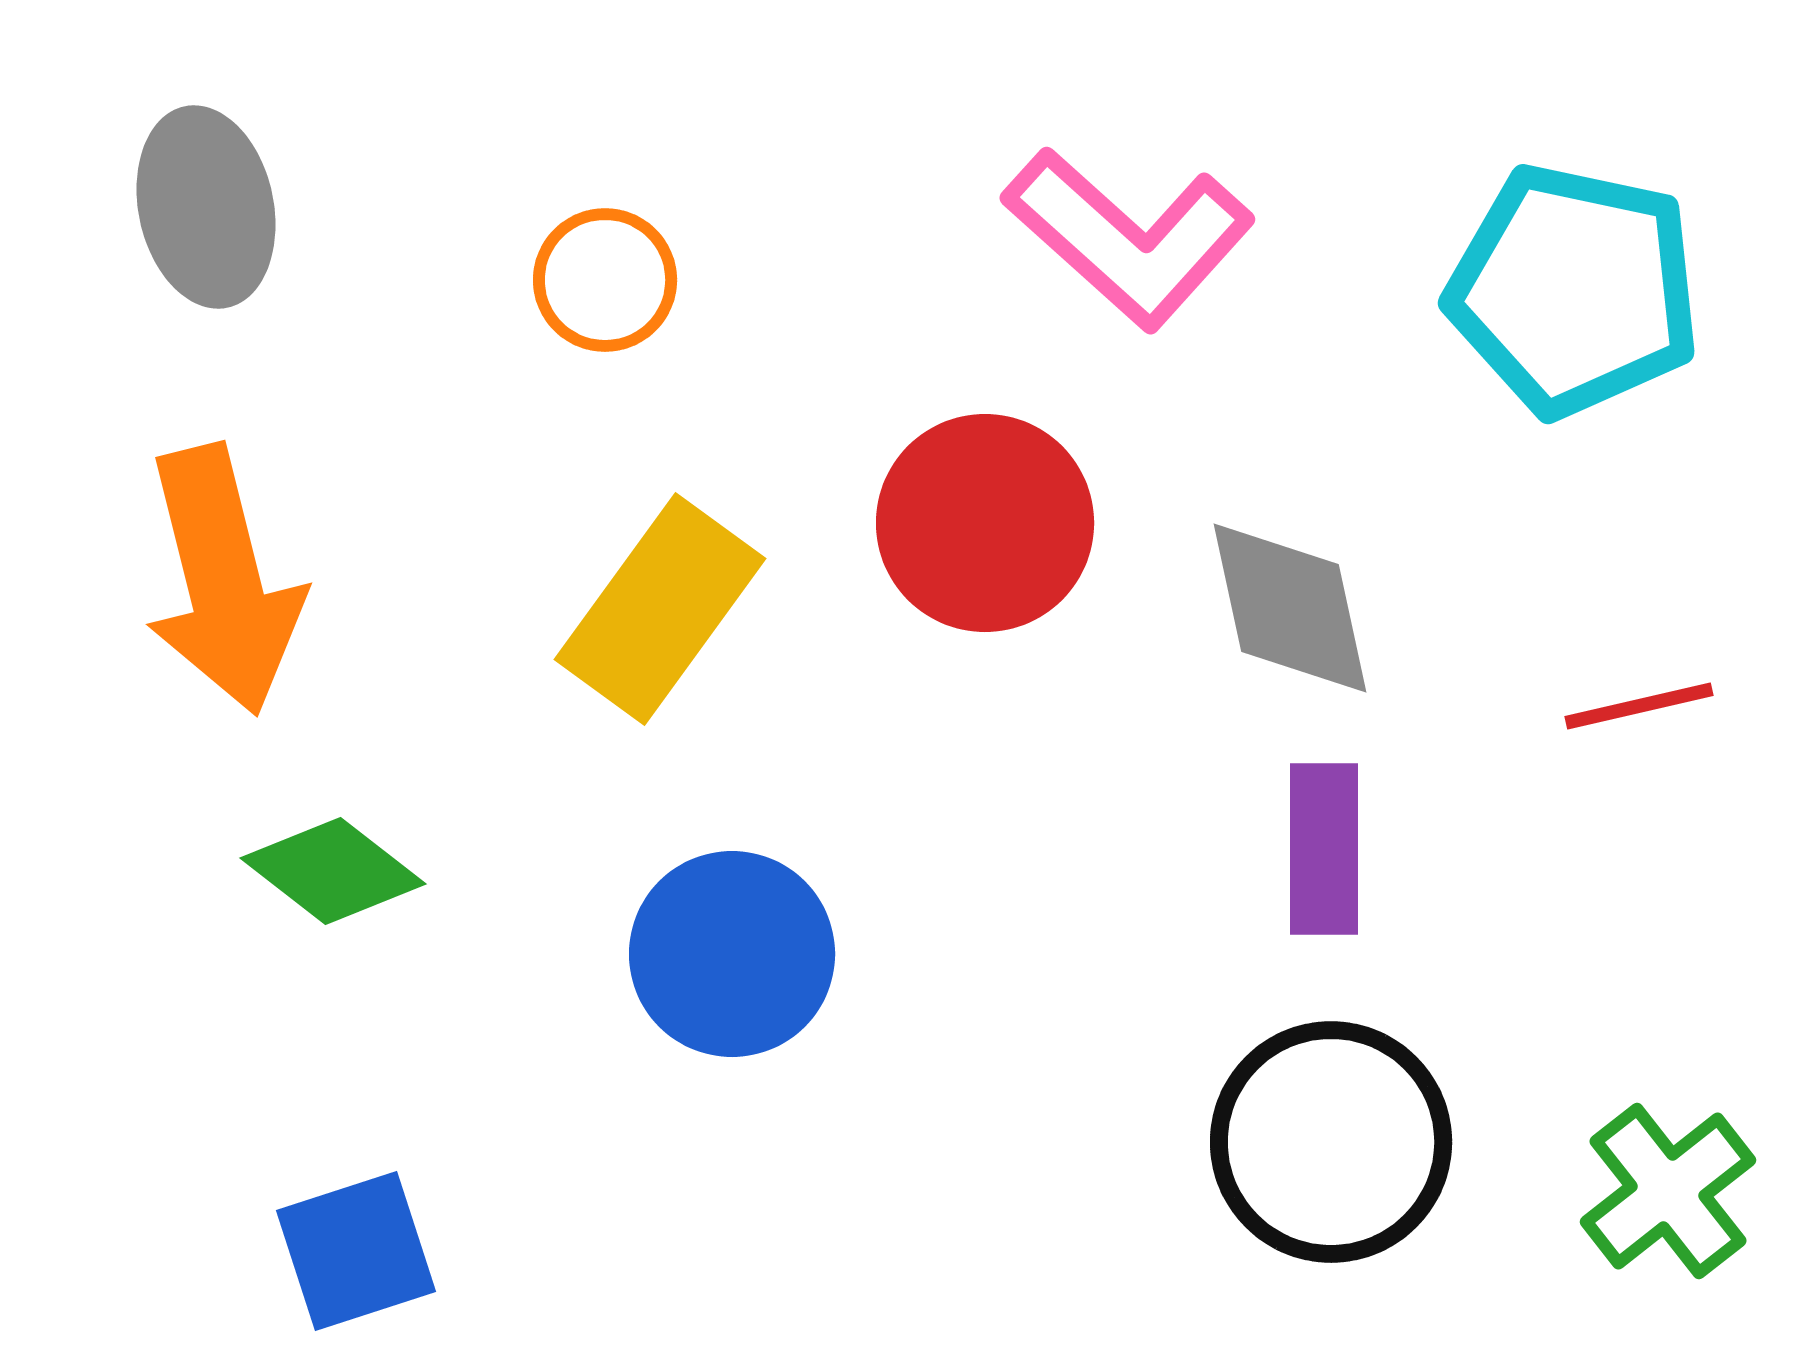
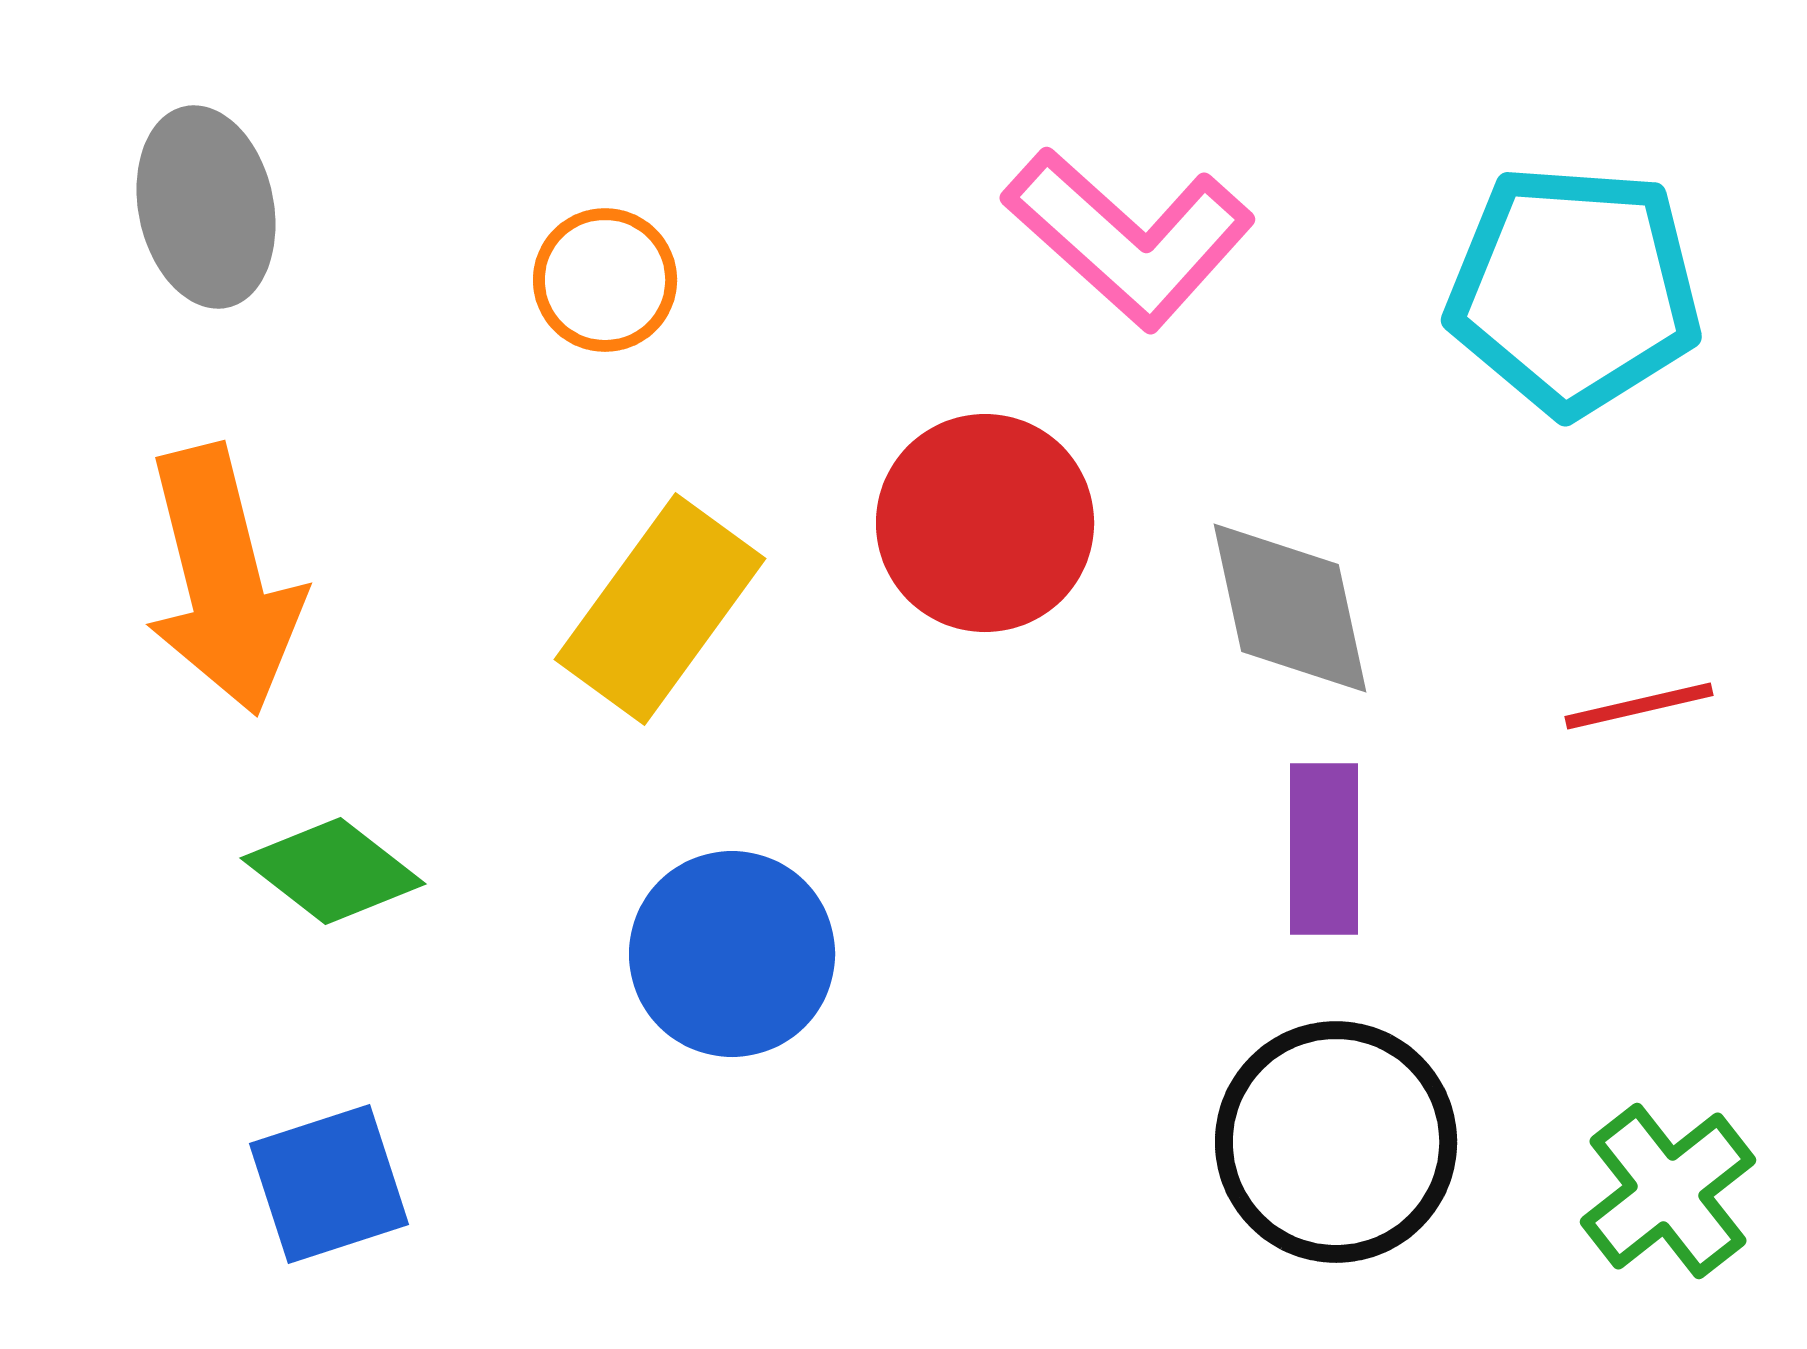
cyan pentagon: rotated 8 degrees counterclockwise
black circle: moved 5 px right
blue square: moved 27 px left, 67 px up
